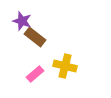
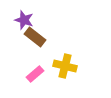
purple star: moved 2 px right, 1 px up
